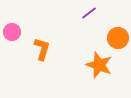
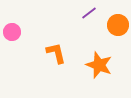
orange circle: moved 13 px up
orange L-shape: moved 14 px right, 4 px down; rotated 30 degrees counterclockwise
